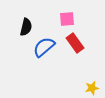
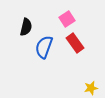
pink square: rotated 28 degrees counterclockwise
blue semicircle: rotated 30 degrees counterclockwise
yellow star: moved 1 px left
